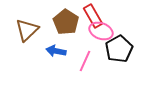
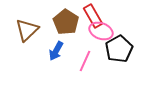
blue arrow: rotated 72 degrees counterclockwise
